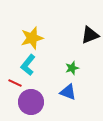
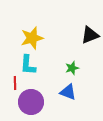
cyan L-shape: rotated 35 degrees counterclockwise
red line: rotated 64 degrees clockwise
